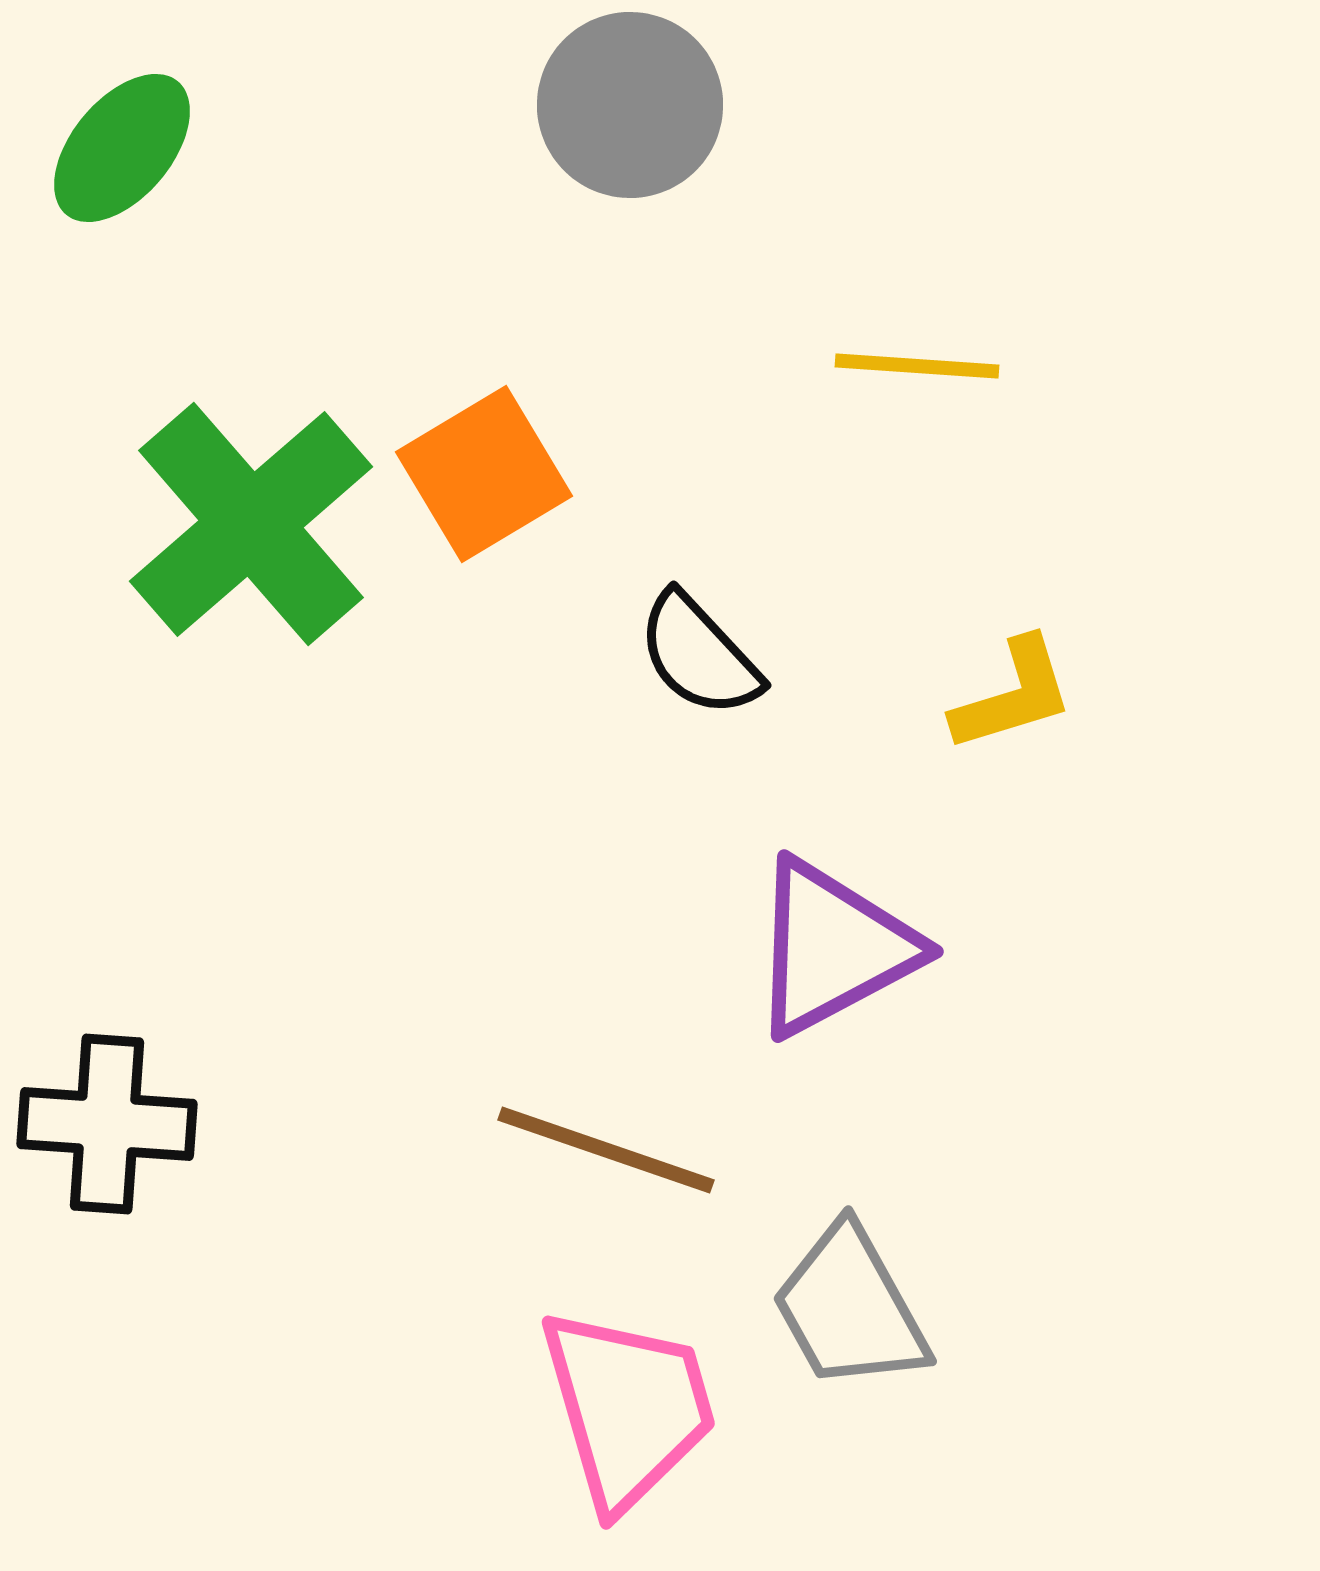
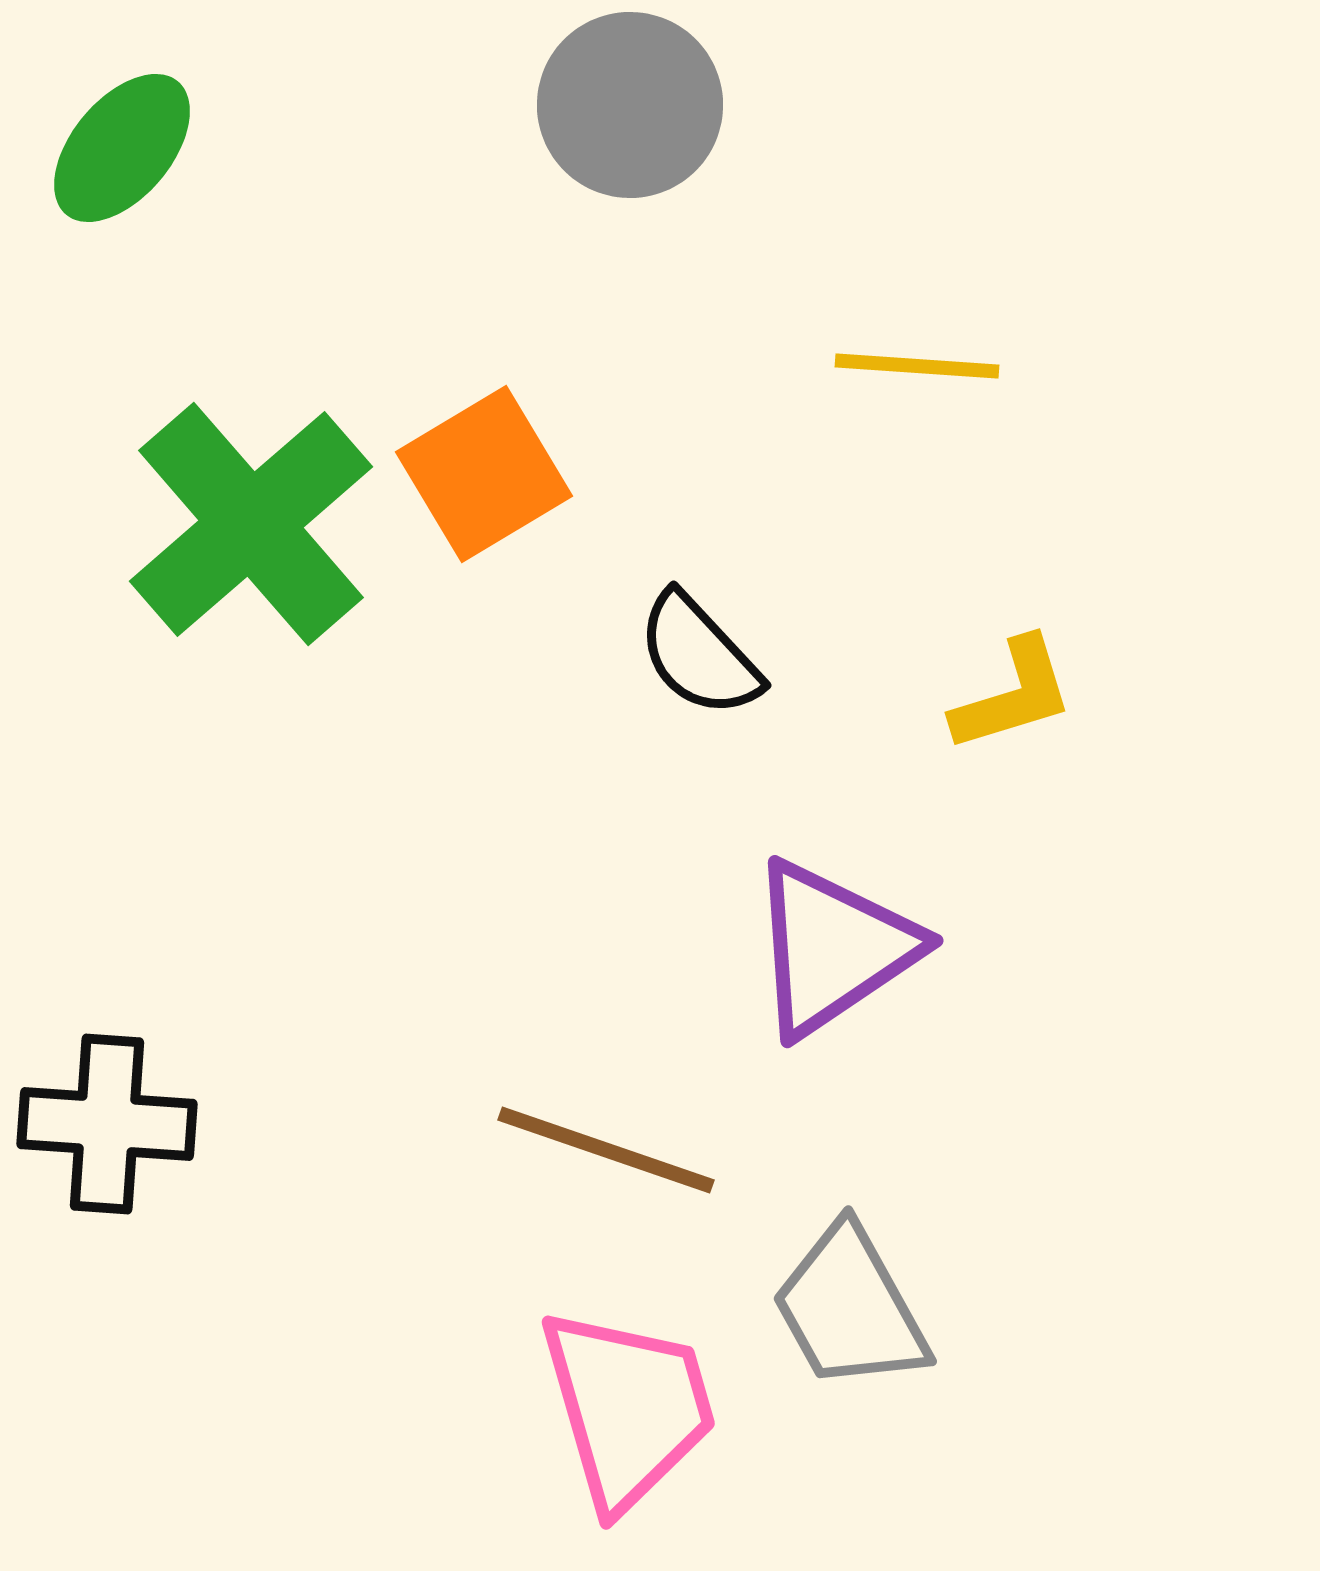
purple triangle: rotated 6 degrees counterclockwise
